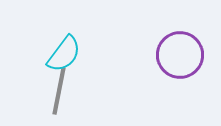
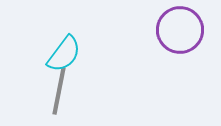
purple circle: moved 25 px up
